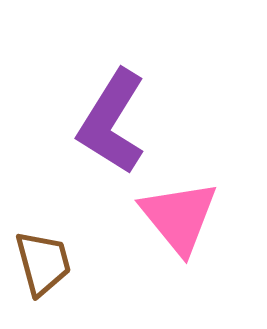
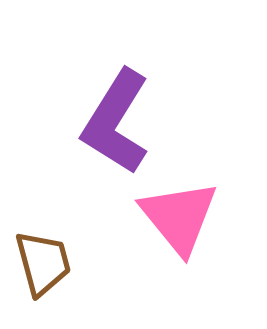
purple L-shape: moved 4 px right
